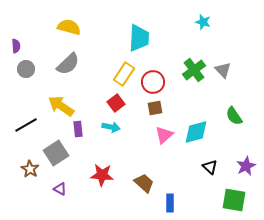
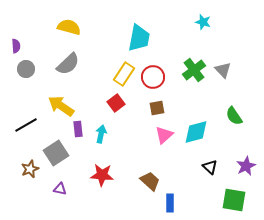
cyan trapezoid: rotated 8 degrees clockwise
red circle: moved 5 px up
brown square: moved 2 px right
cyan arrow: moved 10 px left, 7 px down; rotated 90 degrees counterclockwise
brown star: rotated 18 degrees clockwise
brown trapezoid: moved 6 px right, 2 px up
purple triangle: rotated 16 degrees counterclockwise
